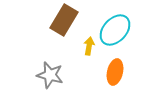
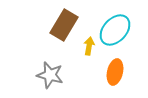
brown rectangle: moved 5 px down
